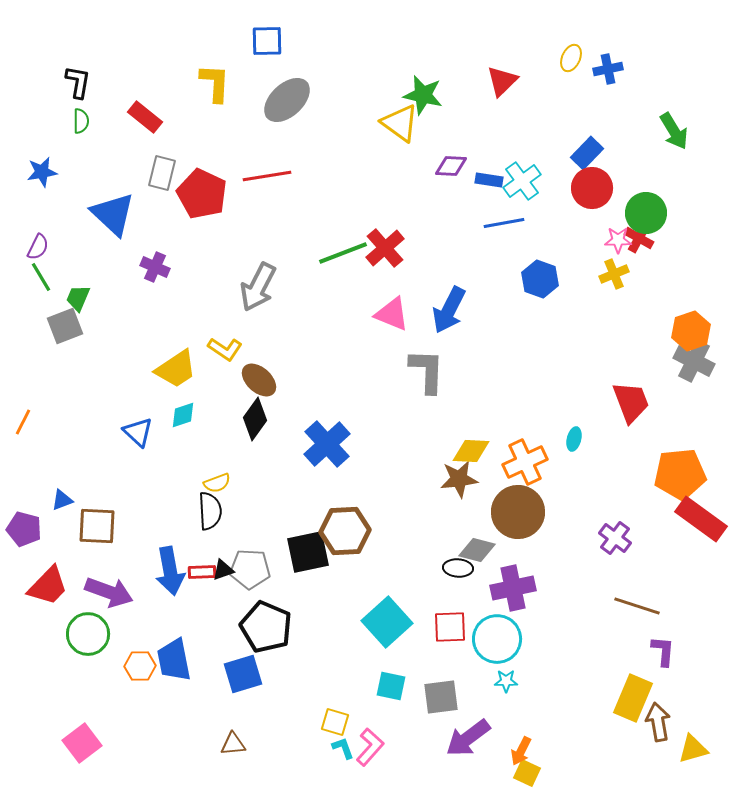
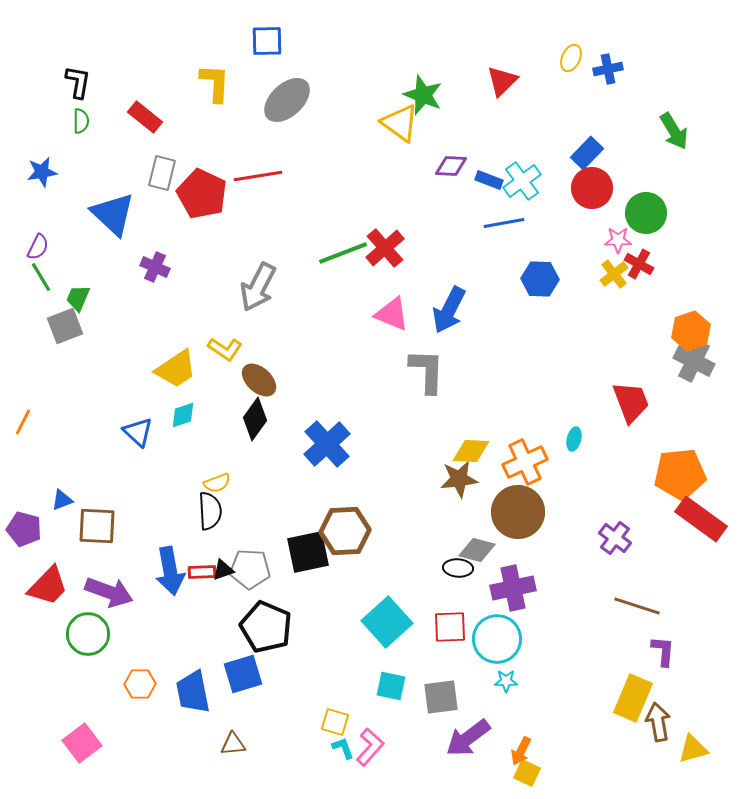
green star at (423, 95): rotated 9 degrees clockwise
red line at (267, 176): moved 9 px left
blue rectangle at (489, 180): rotated 12 degrees clockwise
red cross at (639, 238): moved 26 px down
yellow cross at (614, 274): rotated 16 degrees counterclockwise
blue hexagon at (540, 279): rotated 18 degrees counterclockwise
blue trapezoid at (174, 660): moved 19 px right, 32 px down
orange hexagon at (140, 666): moved 18 px down
